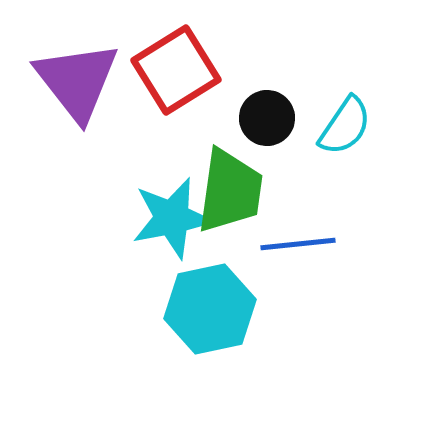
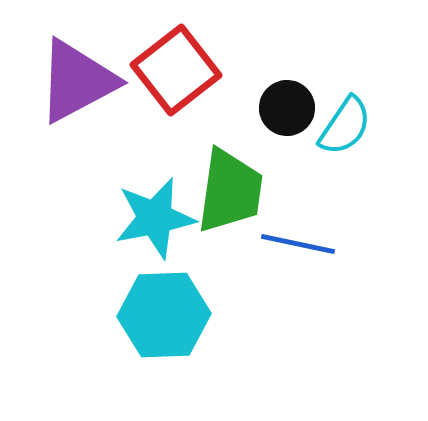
red square: rotated 6 degrees counterclockwise
purple triangle: rotated 40 degrees clockwise
black circle: moved 20 px right, 10 px up
cyan star: moved 17 px left
blue line: rotated 18 degrees clockwise
cyan hexagon: moved 46 px left, 6 px down; rotated 10 degrees clockwise
